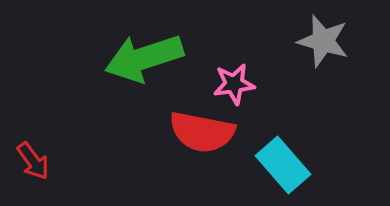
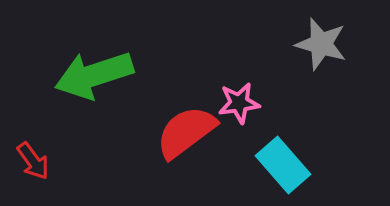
gray star: moved 2 px left, 3 px down
green arrow: moved 50 px left, 17 px down
pink star: moved 5 px right, 19 px down
red semicircle: moved 16 px left; rotated 132 degrees clockwise
